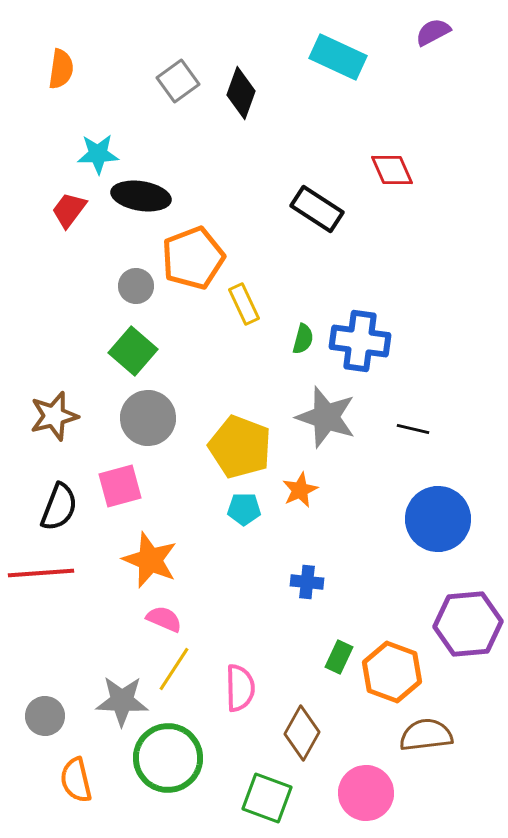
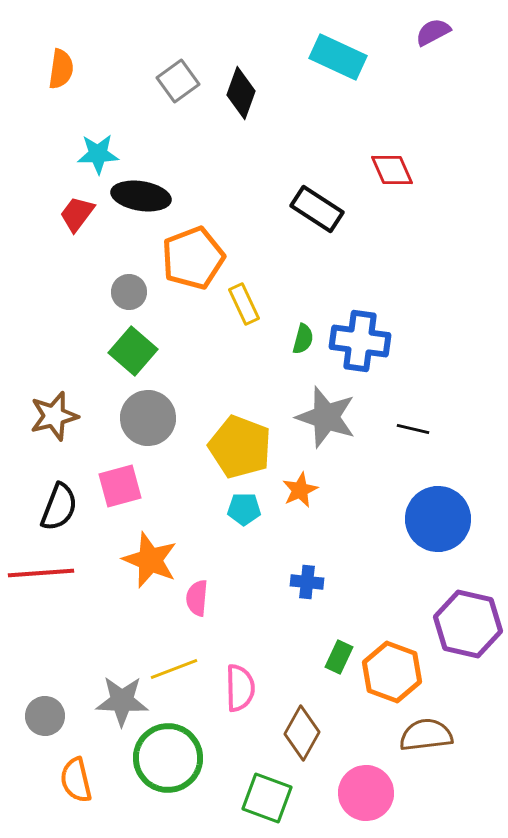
red trapezoid at (69, 210): moved 8 px right, 4 px down
gray circle at (136, 286): moved 7 px left, 6 px down
pink semicircle at (164, 619): moved 33 px right, 21 px up; rotated 108 degrees counterclockwise
purple hexagon at (468, 624): rotated 18 degrees clockwise
yellow line at (174, 669): rotated 36 degrees clockwise
